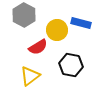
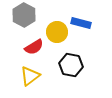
yellow circle: moved 2 px down
red semicircle: moved 4 px left
